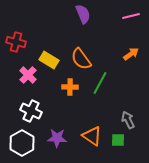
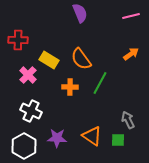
purple semicircle: moved 3 px left, 1 px up
red cross: moved 2 px right, 2 px up; rotated 12 degrees counterclockwise
white hexagon: moved 2 px right, 3 px down
